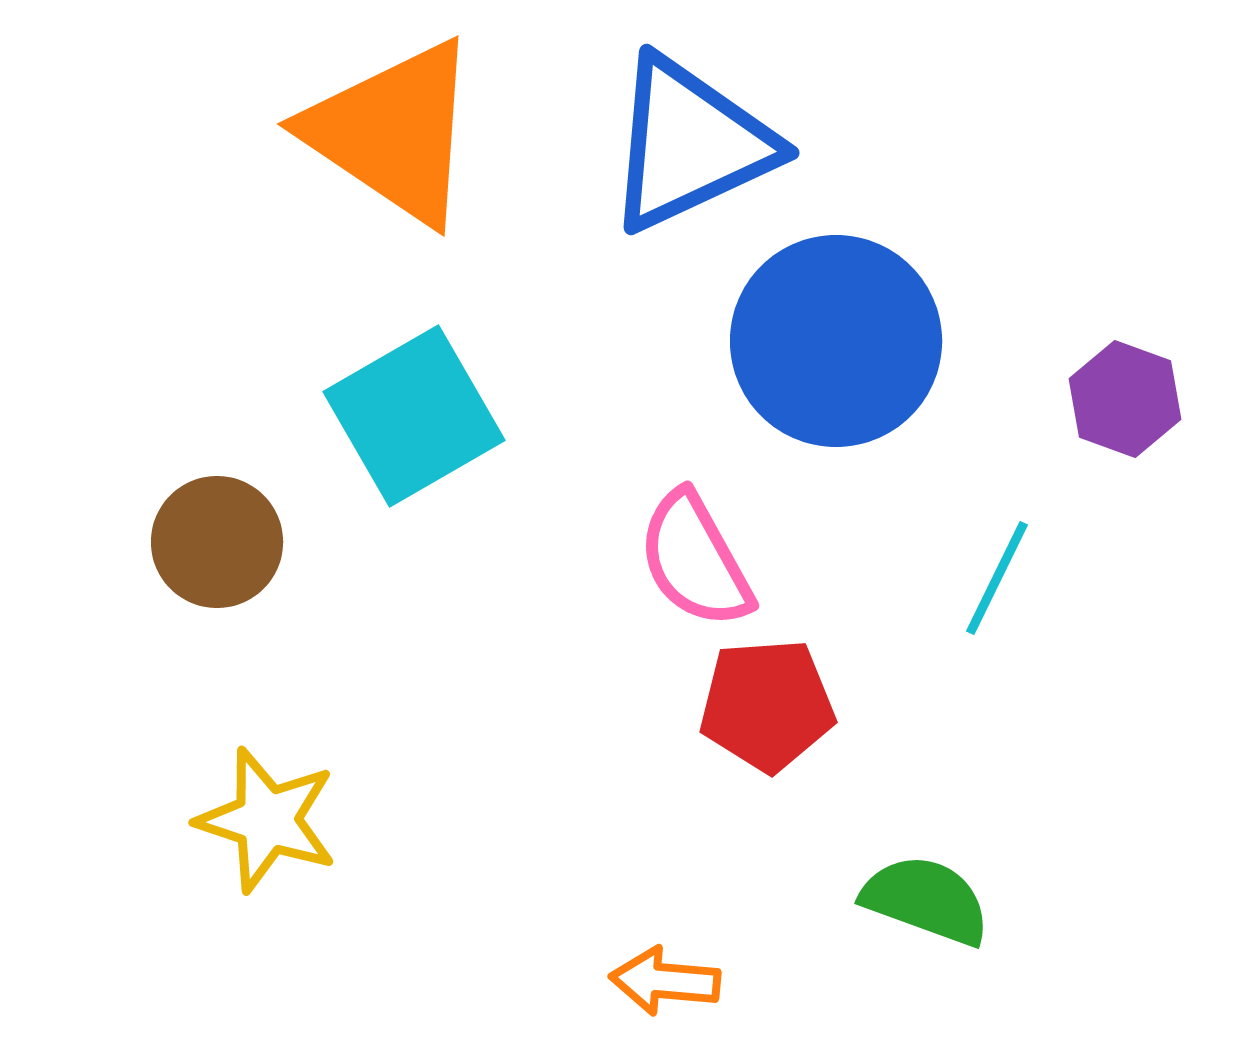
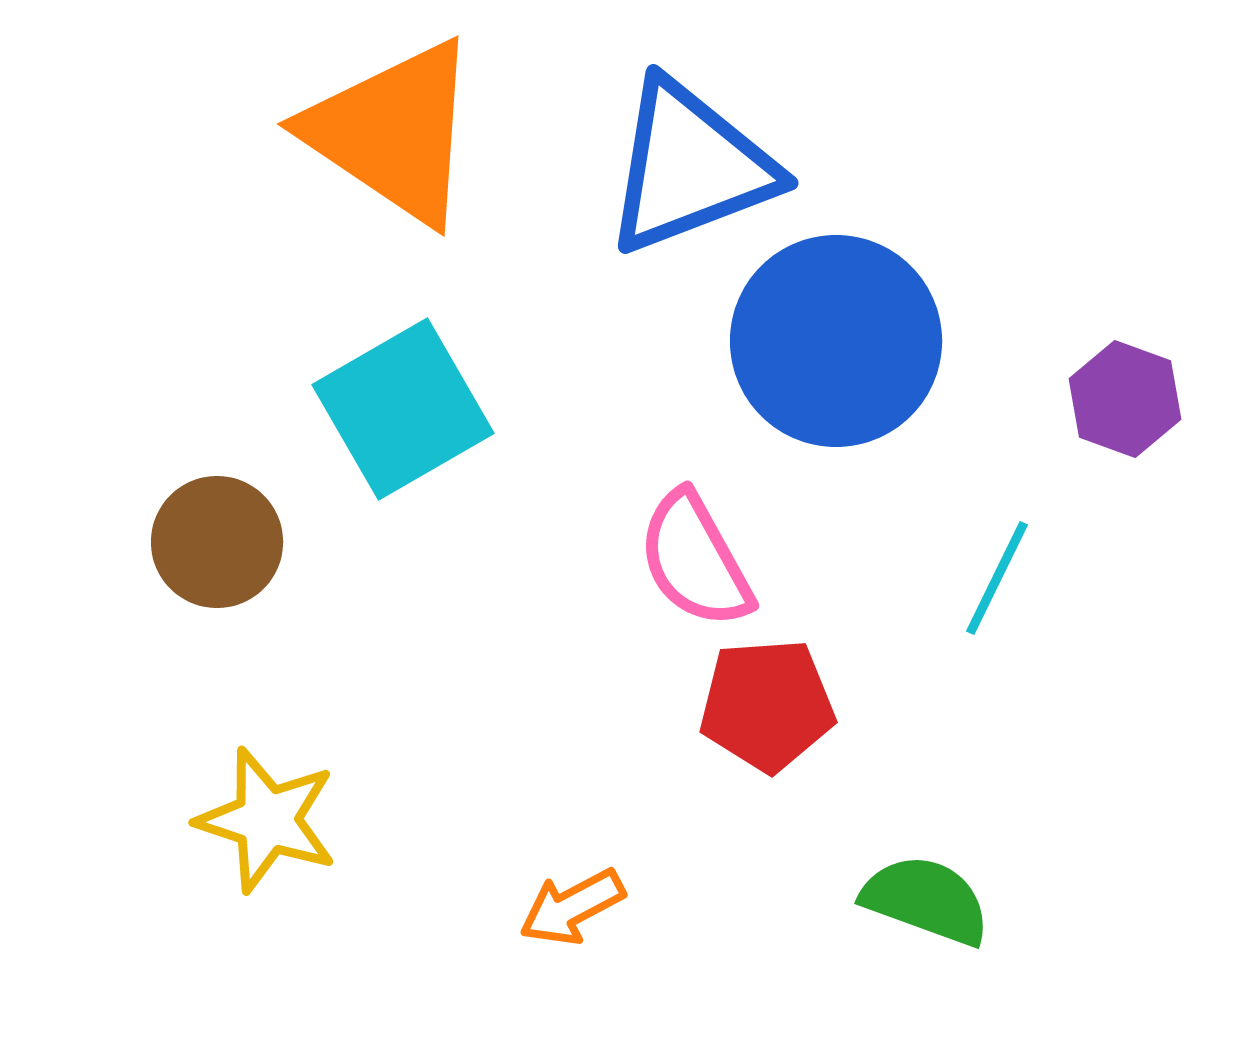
blue triangle: moved 23 px down; rotated 4 degrees clockwise
cyan square: moved 11 px left, 7 px up
orange arrow: moved 93 px left, 74 px up; rotated 33 degrees counterclockwise
